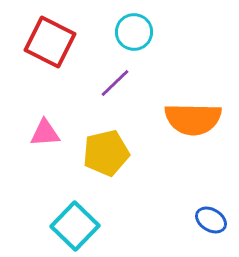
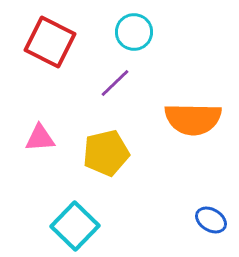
pink triangle: moved 5 px left, 5 px down
